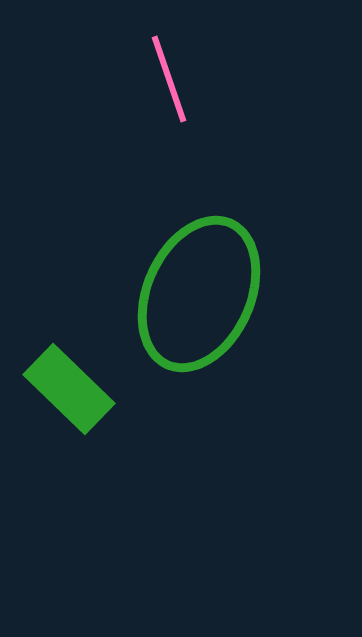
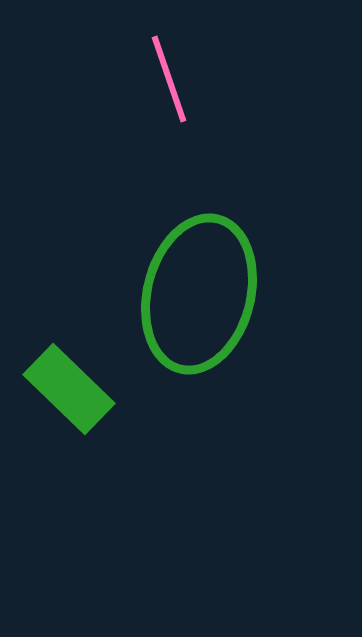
green ellipse: rotated 10 degrees counterclockwise
